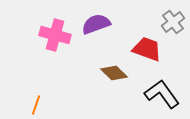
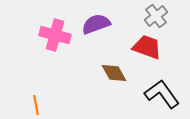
gray cross: moved 17 px left, 6 px up
red trapezoid: moved 2 px up
brown diamond: rotated 16 degrees clockwise
orange line: rotated 30 degrees counterclockwise
